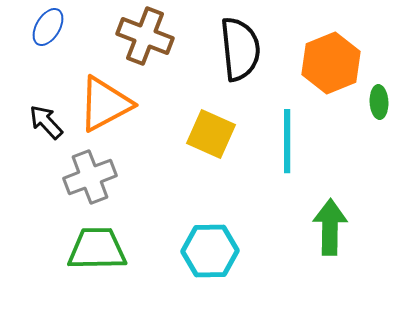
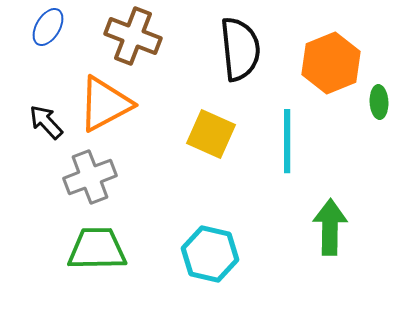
brown cross: moved 12 px left
cyan hexagon: moved 3 px down; rotated 14 degrees clockwise
